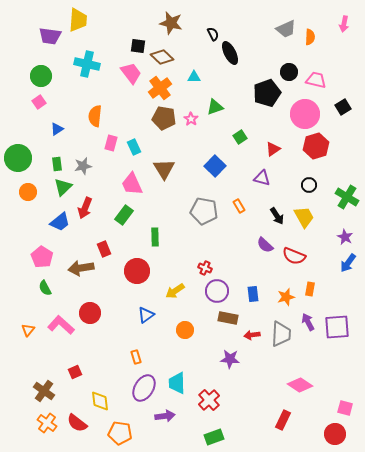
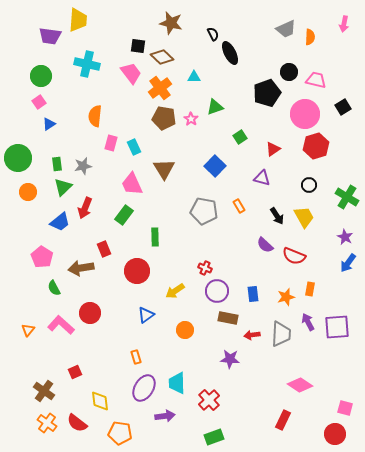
blue triangle at (57, 129): moved 8 px left, 5 px up
green semicircle at (45, 288): moved 9 px right
